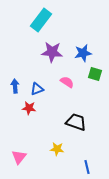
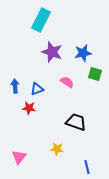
cyan rectangle: rotated 10 degrees counterclockwise
purple star: rotated 15 degrees clockwise
